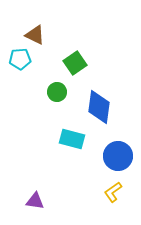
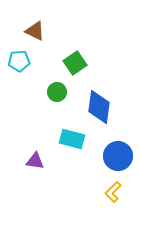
brown triangle: moved 4 px up
cyan pentagon: moved 1 px left, 2 px down
yellow L-shape: rotated 10 degrees counterclockwise
purple triangle: moved 40 px up
